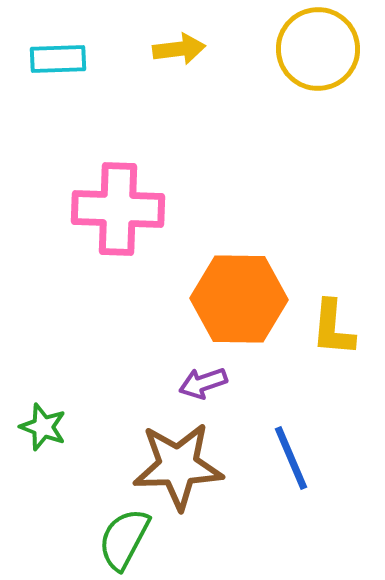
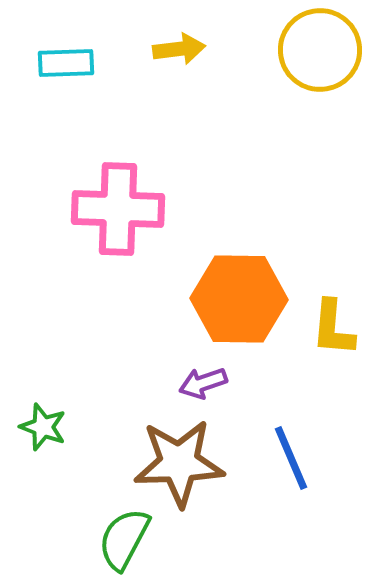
yellow circle: moved 2 px right, 1 px down
cyan rectangle: moved 8 px right, 4 px down
brown star: moved 1 px right, 3 px up
